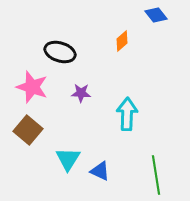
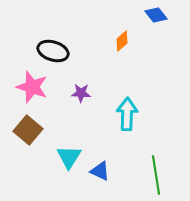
black ellipse: moved 7 px left, 1 px up
cyan triangle: moved 1 px right, 2 px up
